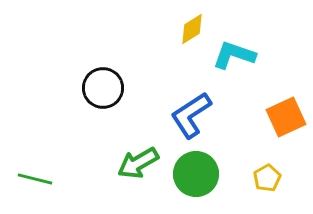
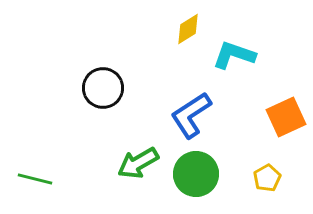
yellow diamond: moved 4 px left
